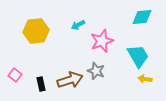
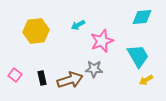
gray star: moved 2 px left, 2 px up; rotated 18 degrees counterclockwise
yellow arrow: moved 1 px right, 1 px down; rotated 40 degrees counterclockwise
black rectangle: moved 1 px right, 6 px up
